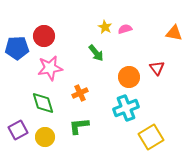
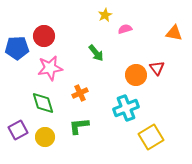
yellow star: moved 12 px up; rotated 16 degrees clockwise
orange circle: moved 7 px right, 2 px up
